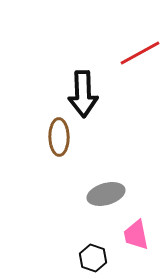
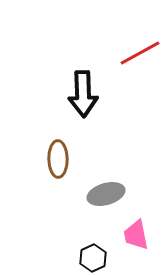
brown ellipse: moved 1 px left, 22 px down
black hexagon: rotated 16 degrees clockwise
